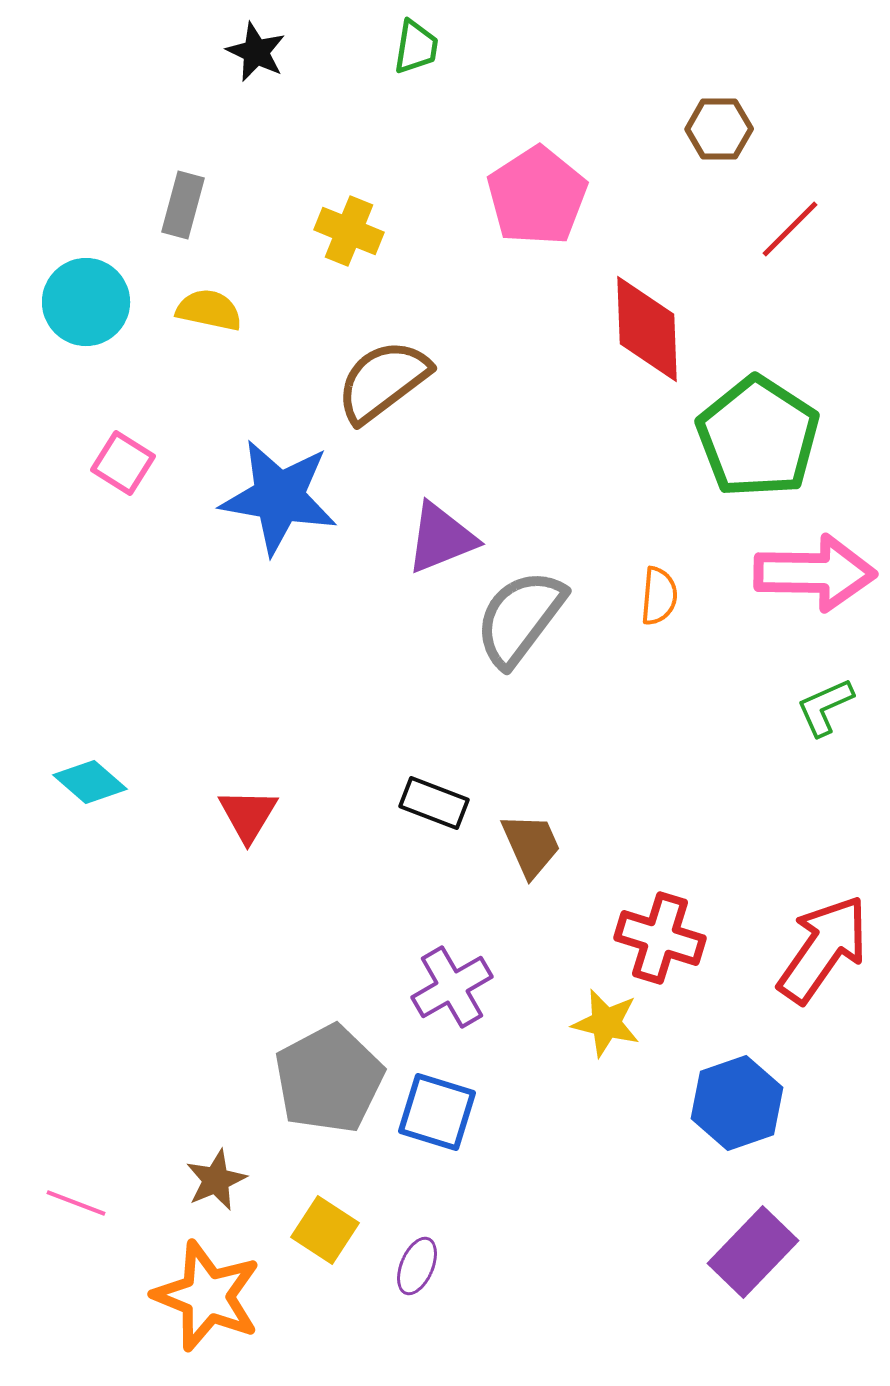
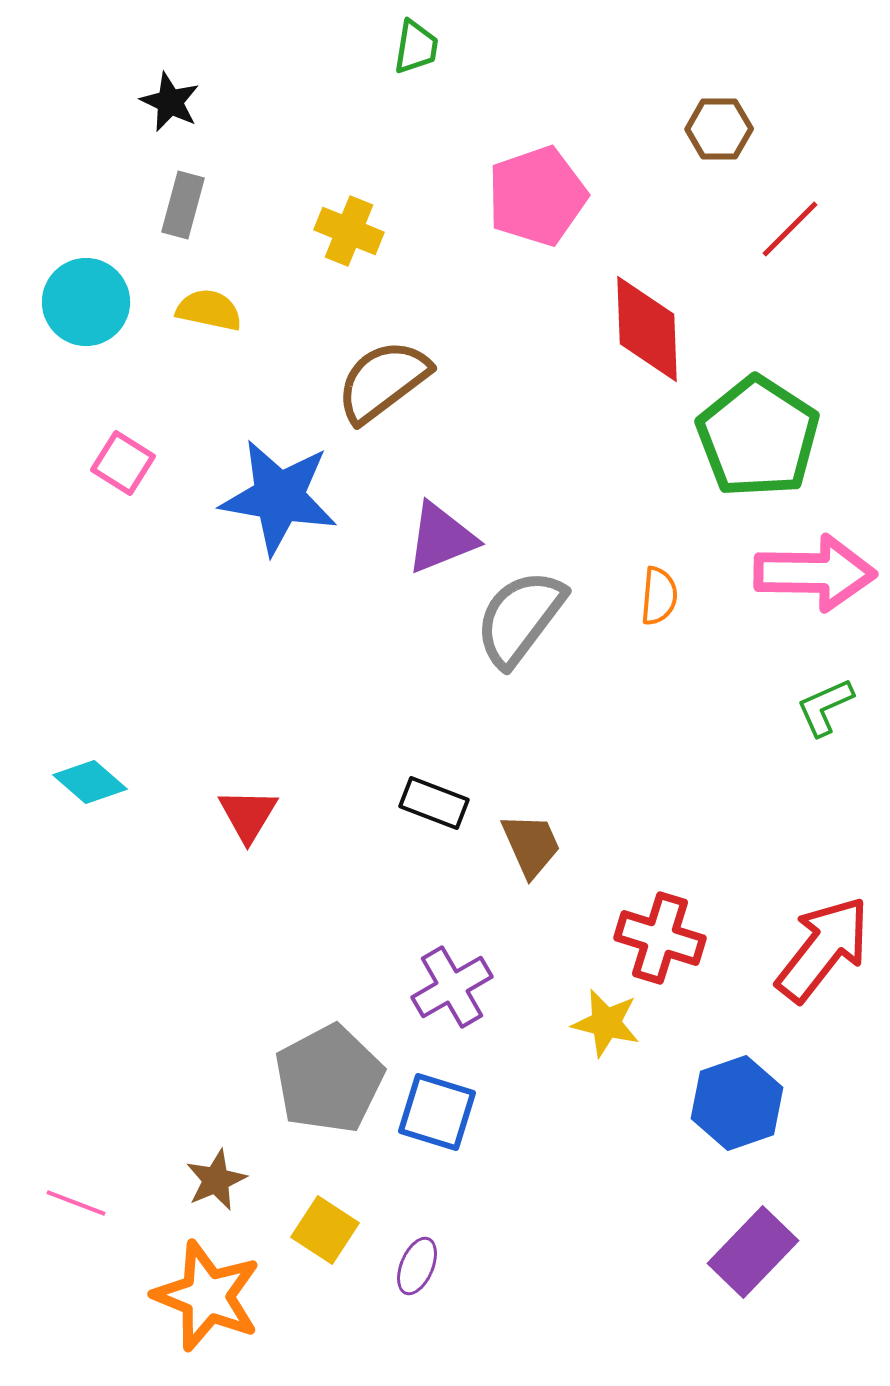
black star: moved 86 px left, 50 px down
pink pentagon: rotated 14 degrees clockwise
red arrow: rotated 3 degrees clockwise
